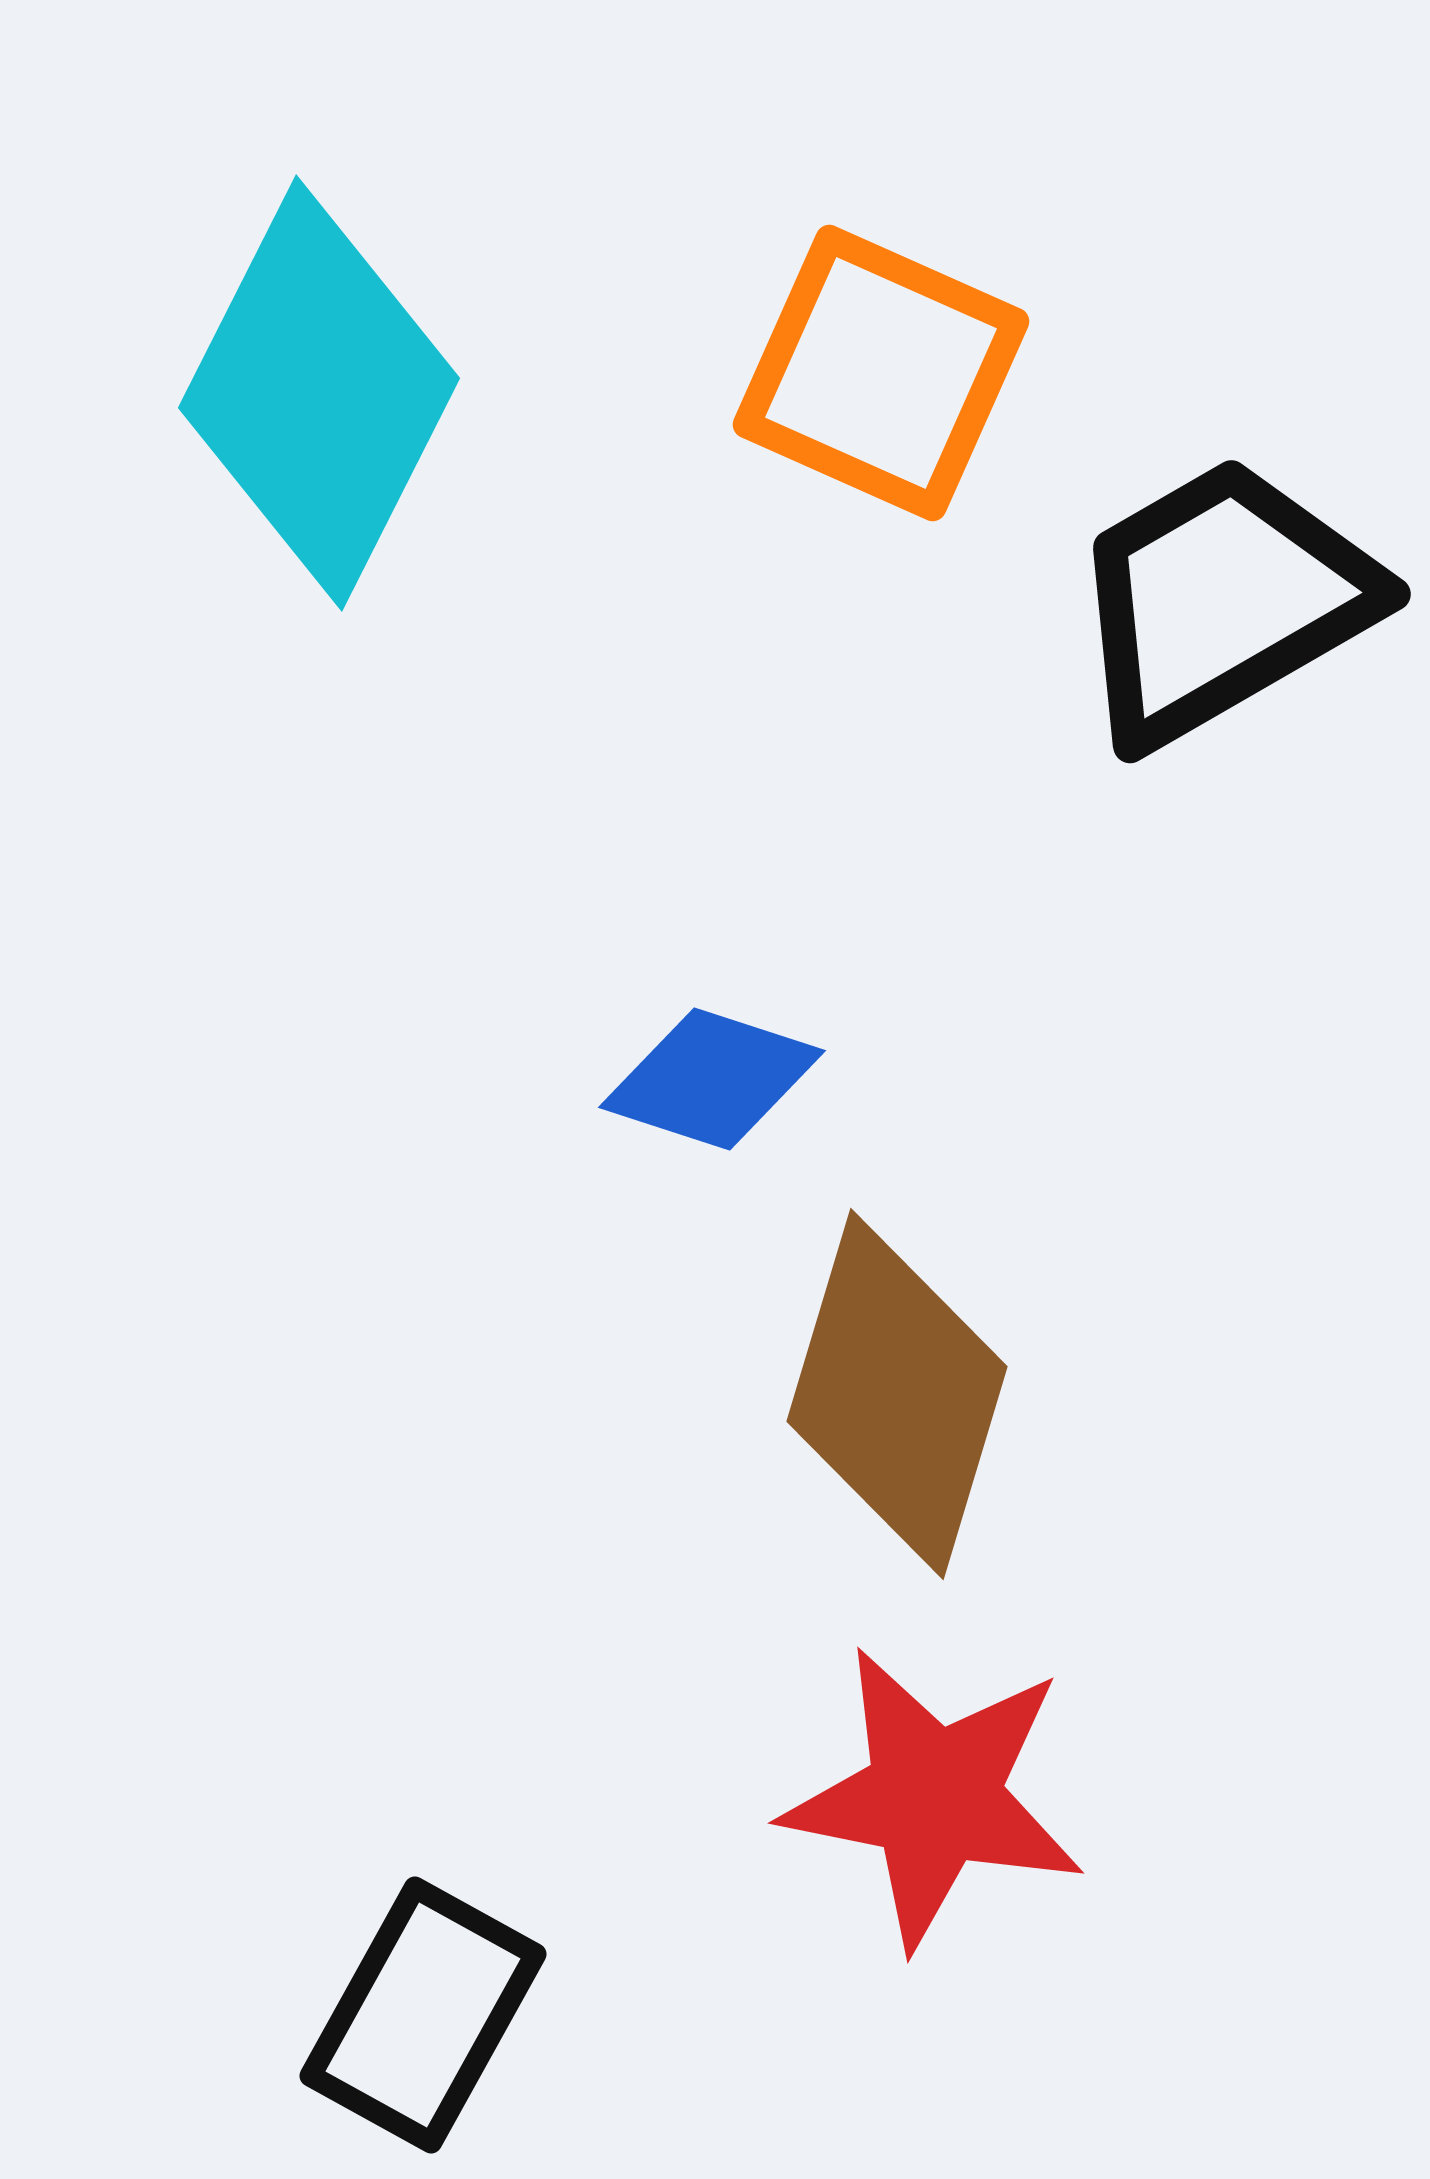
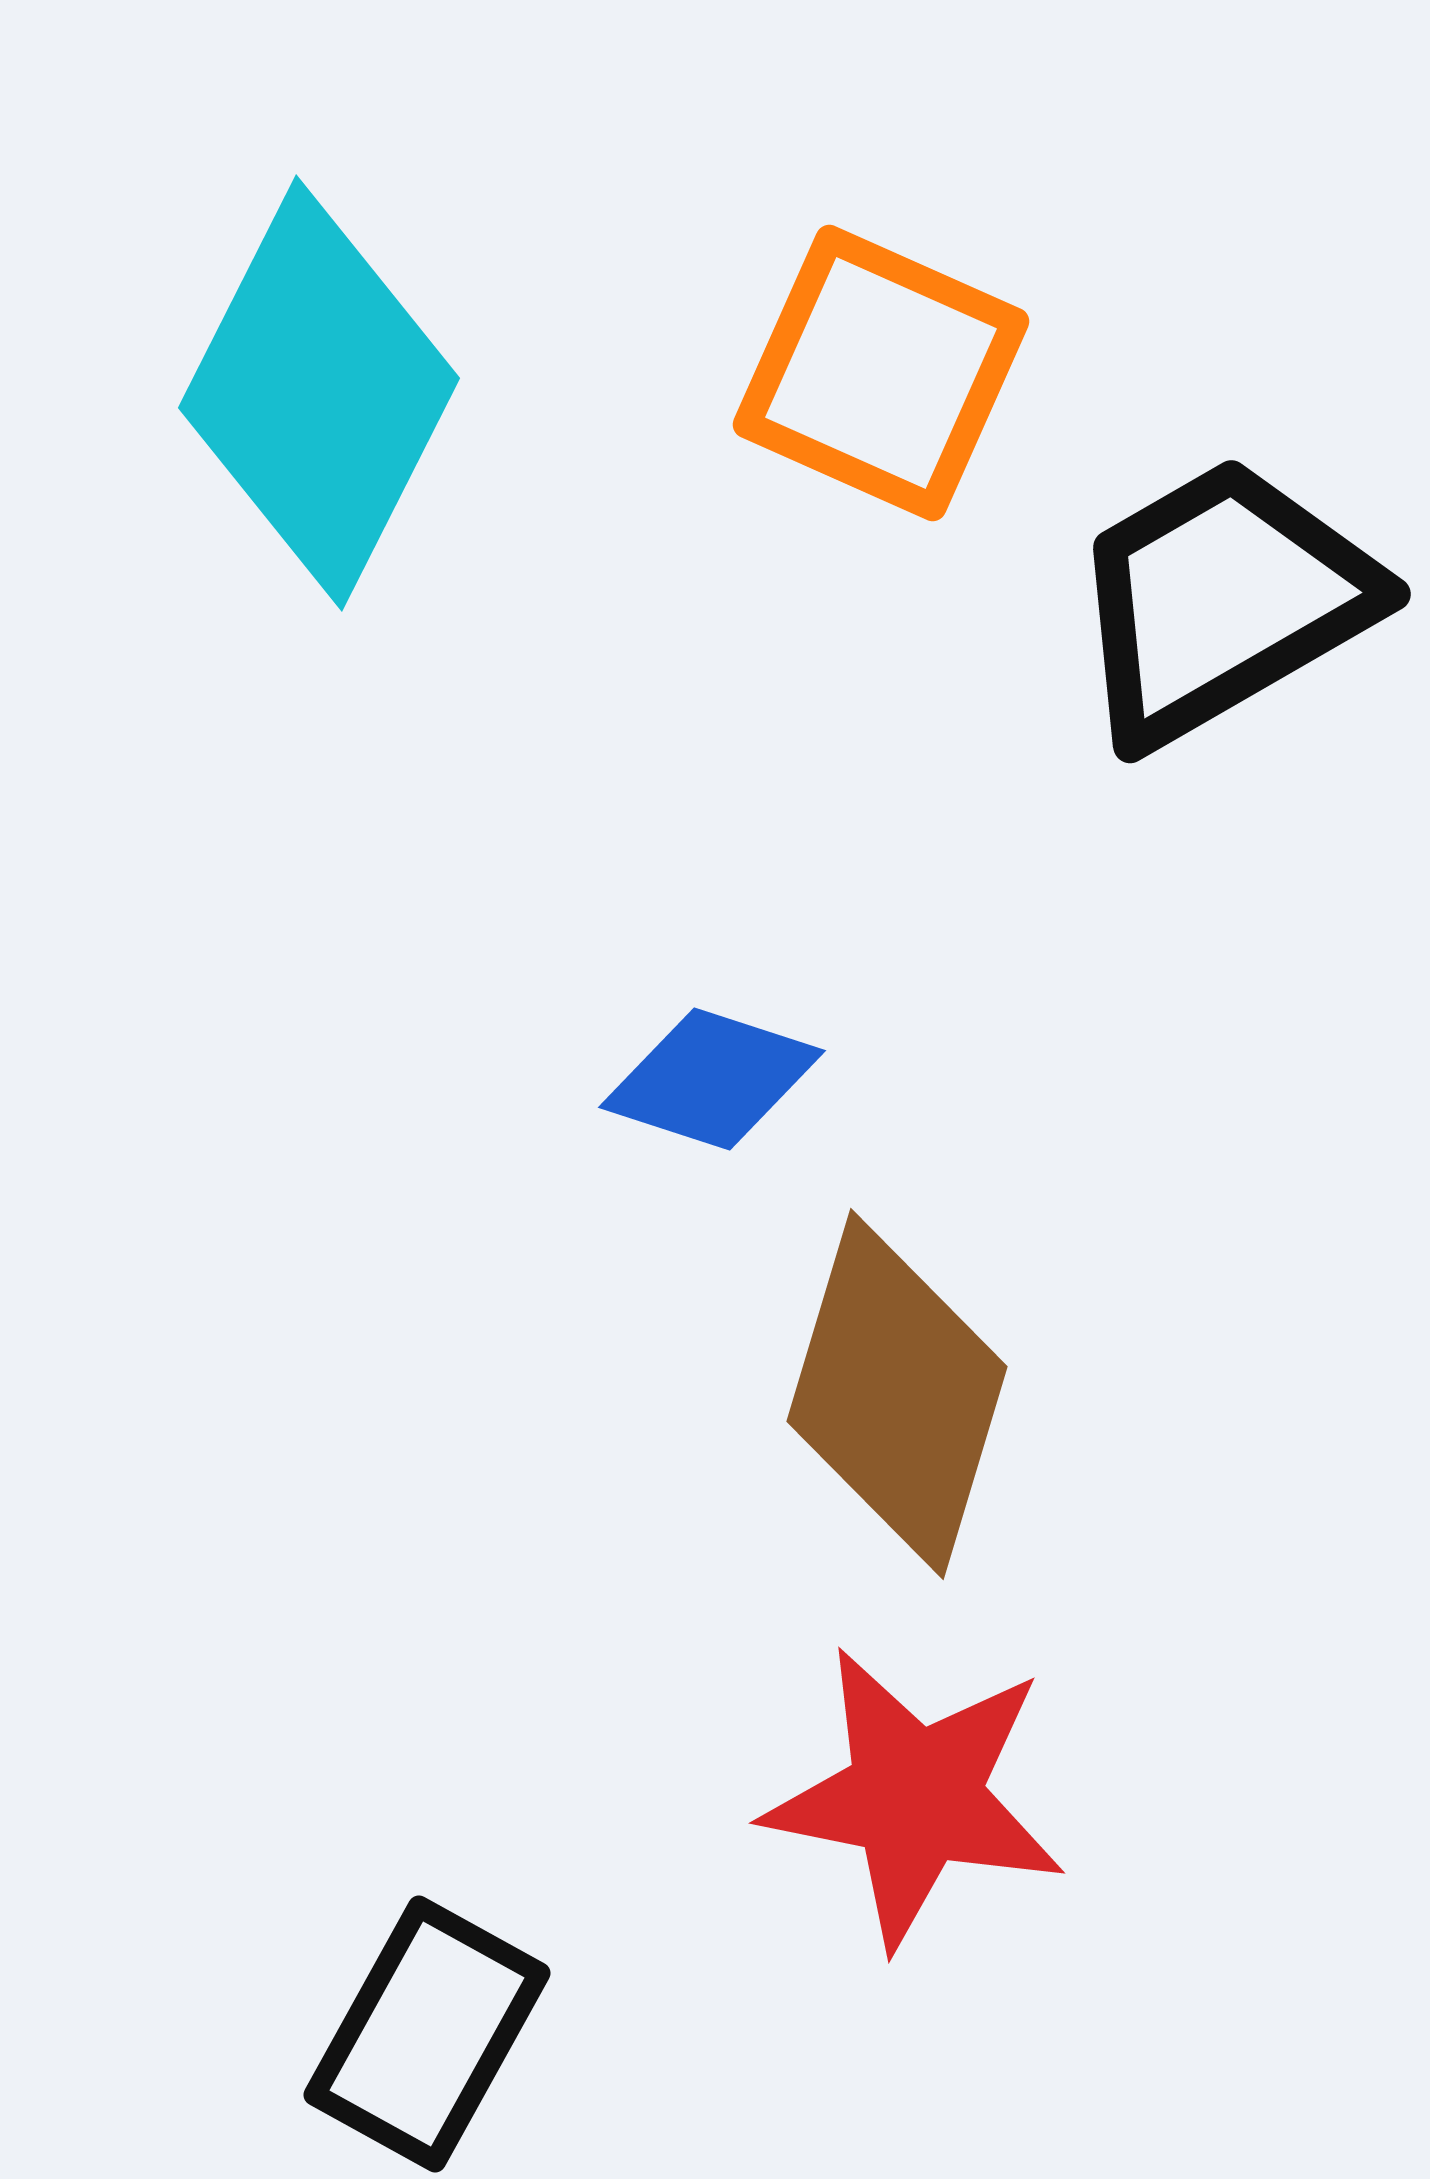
red star: moved 19 px left
black rectangle: moved 4 px right, 19 px down
